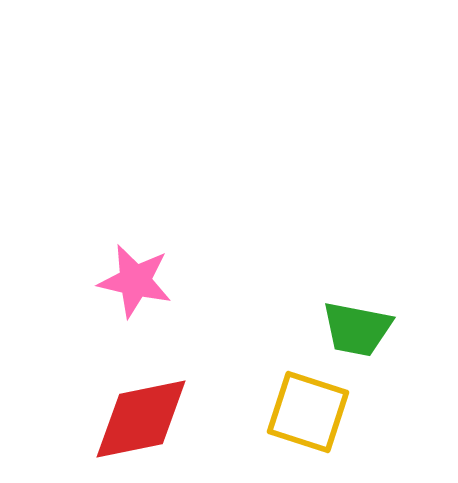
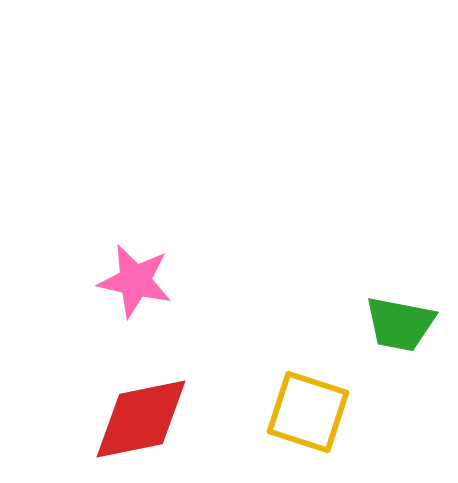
green trapezoid: moved 43 px right, 5 px up
